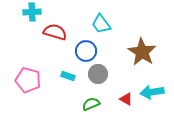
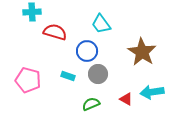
blue circle: moved 1 px right
